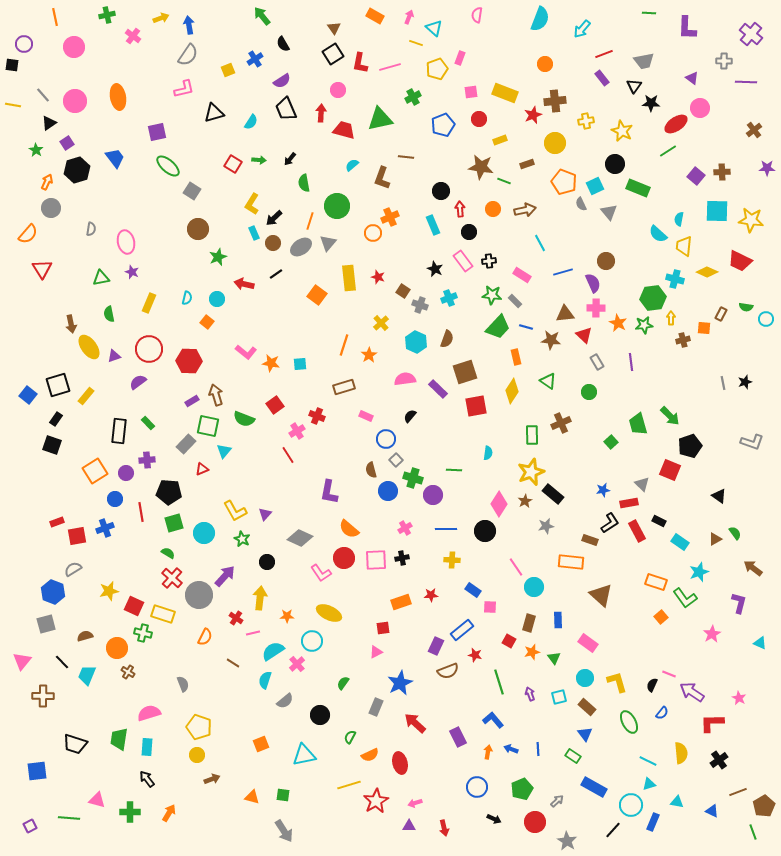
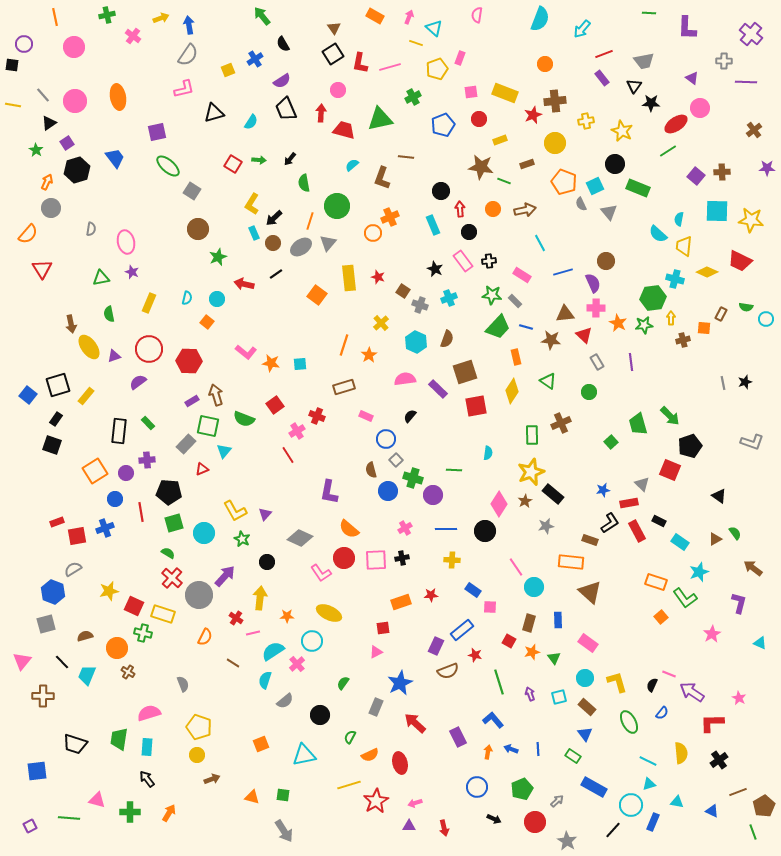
brown triangle at (601, 595): moved 11 px left, 3 px up
